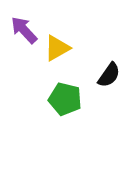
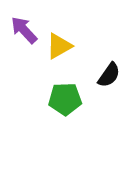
yellow triangle: moved 2 px right, 2 px up
green pentagon: rotated 16 degrees counterclockwise
